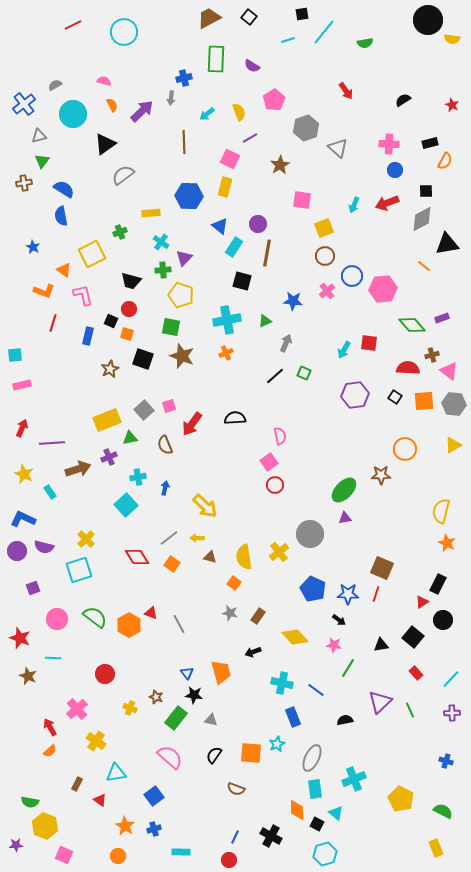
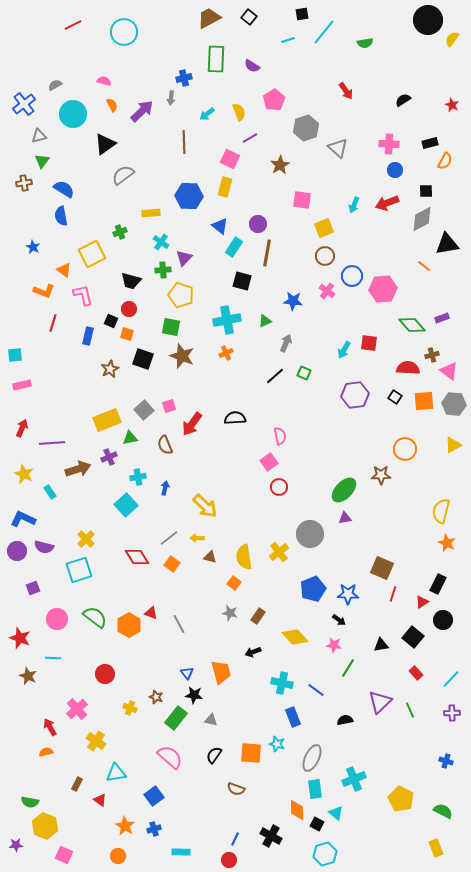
yellow semicircle at (452, 39): rotated 119 degrees clockwise
pink cross at (327, 291): rotated 14 degrees counterclockwise
red circle at (275, 485): moved 4 px right, 2 px down
blue pentagon at (313, 589): rotated 25 degrees clockwise
red line at (376, 594): moved 17 px right
cyan star at (277, 744): rotated 28 degrees counterclockwise
orange semicircle at (50, 751): moved 4 px left, 1 px down; rotated 152 degrees counterclockwise
blue line at (235, 837): moved 2 px down
